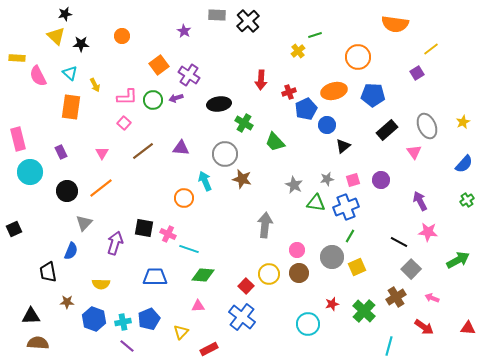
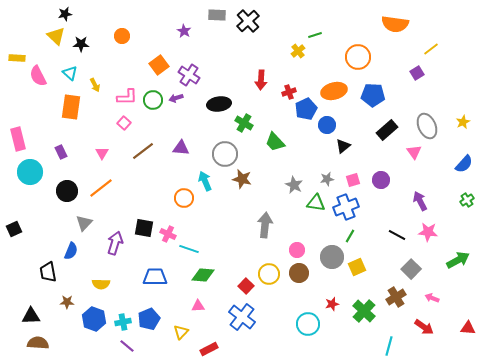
black line at (399, 242): moved 2 px left, 7 px up
